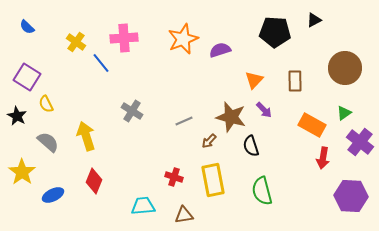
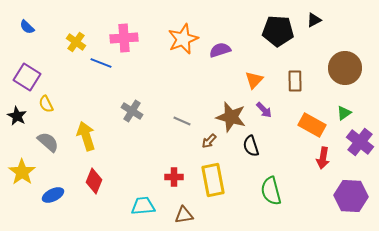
black pentagon: moved 3 px right, 1 px up
blue line: rotated 30 degrees counterclockwise
gray line: moved 2 px left; rotated 48 degrees clockwise
red cross: rotated 18 degrees counterclockwise
green semicircle: moved 9 px right
